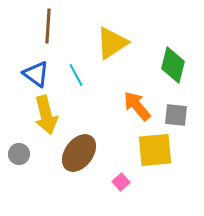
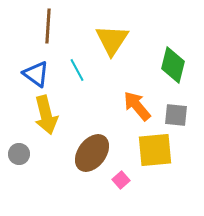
yellow triangle: moved 3 px up; rotated 24 degrees counterclockwise
cyan line: moved 1 px right, 5 px up
brown ellipse: moved 13 px right
pink square: moved 2 px up
